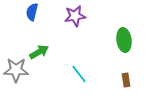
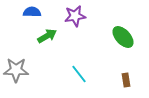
blue semicircle: rotated 78 degrees clockwise
green ellipse: moved 1 px left, 3 px up; rotated 35 degrees counterclockwise
green arrow: moved 8 px right, 16 px up
